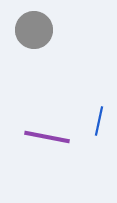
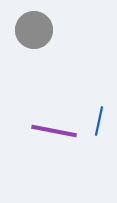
purple line: moved 7 px right, 6 px up
